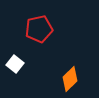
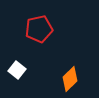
white square: moved 2 px right, 6 px down
